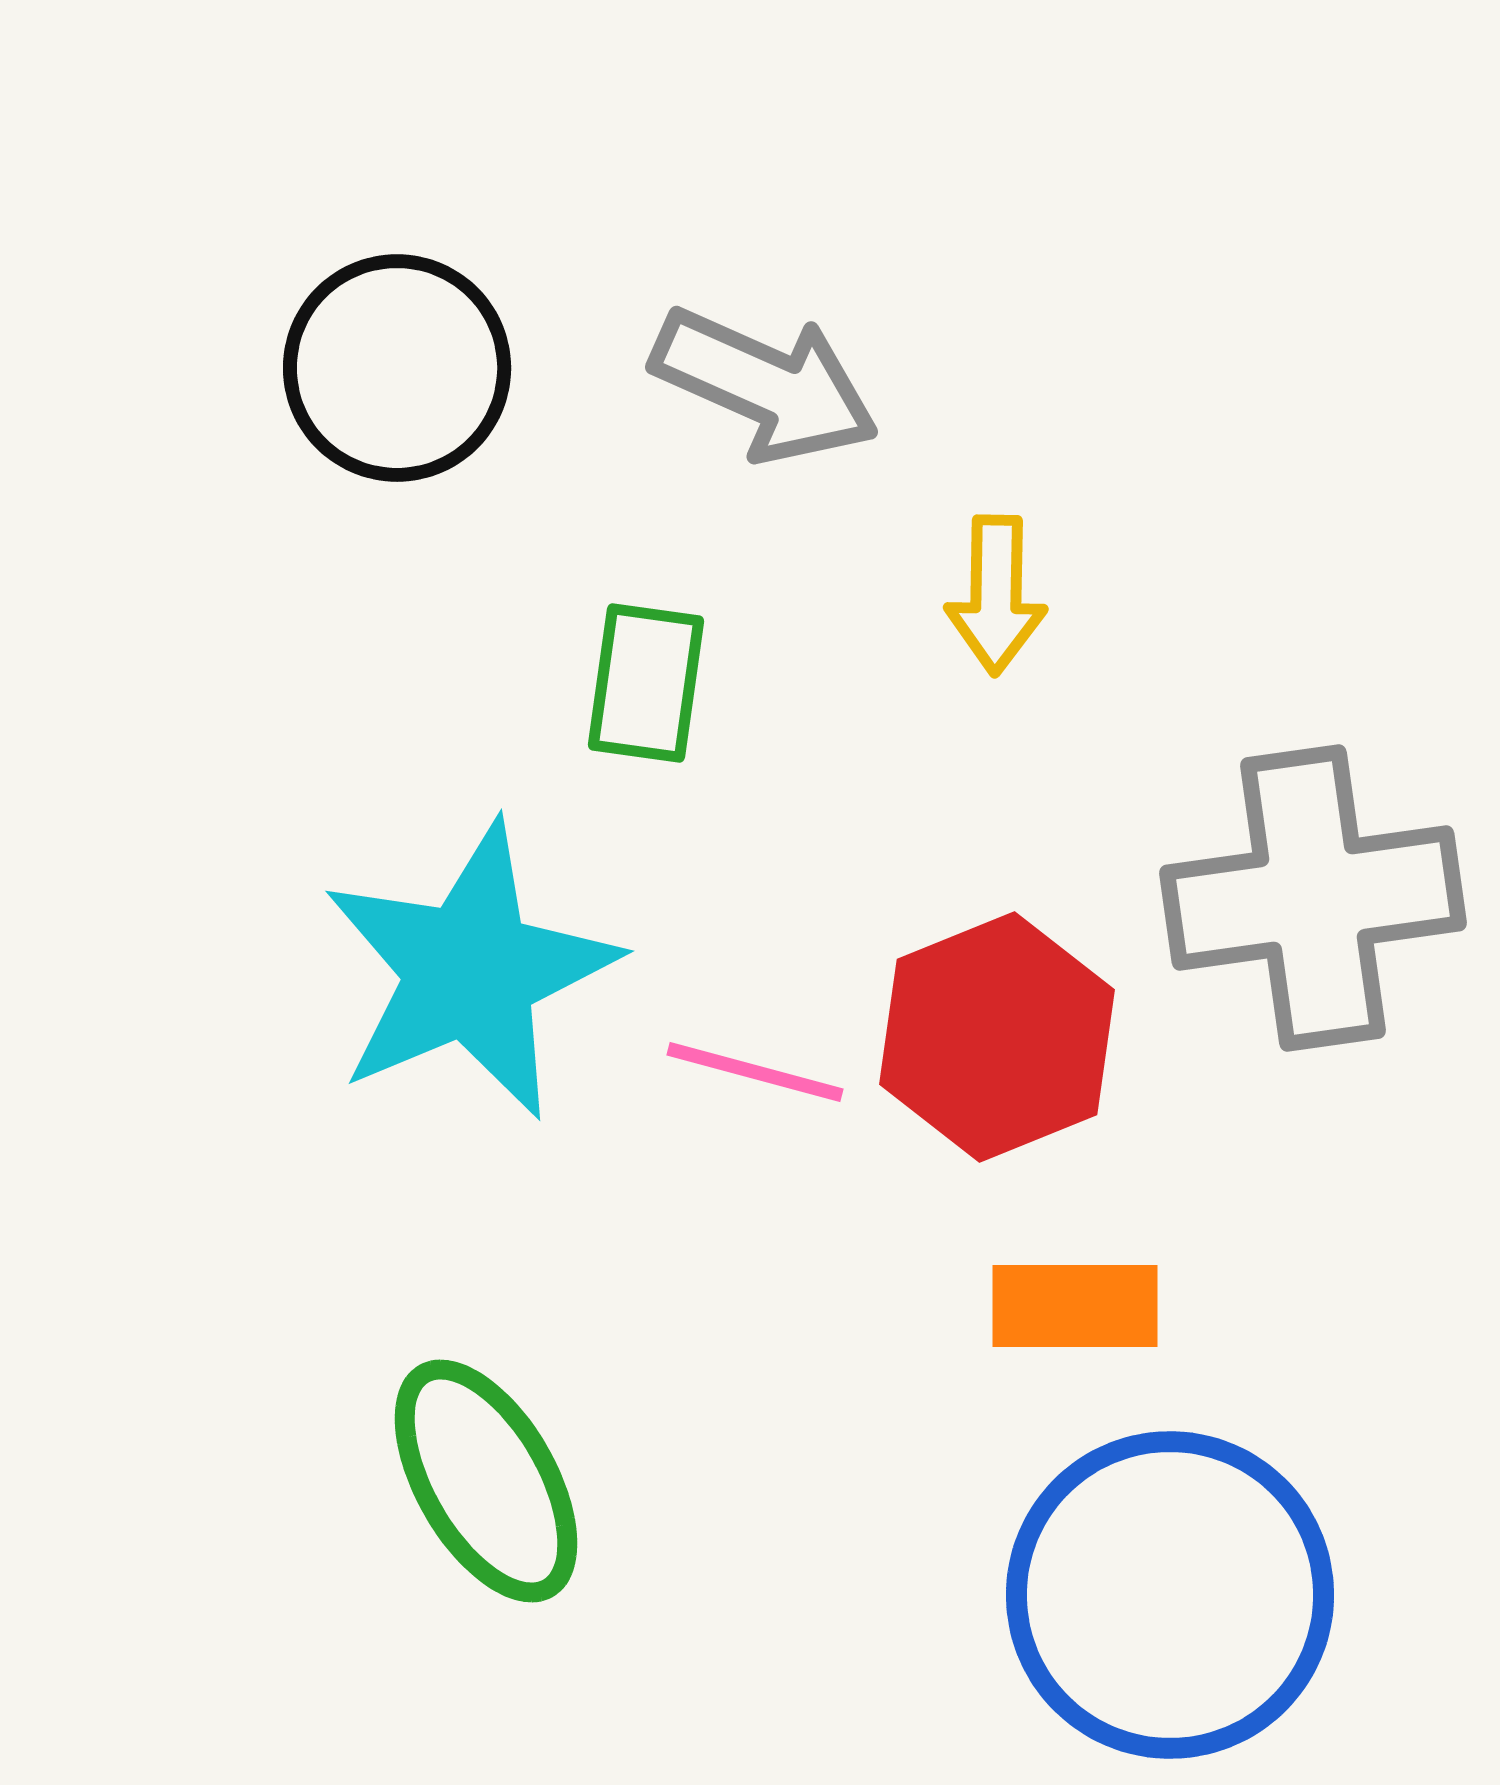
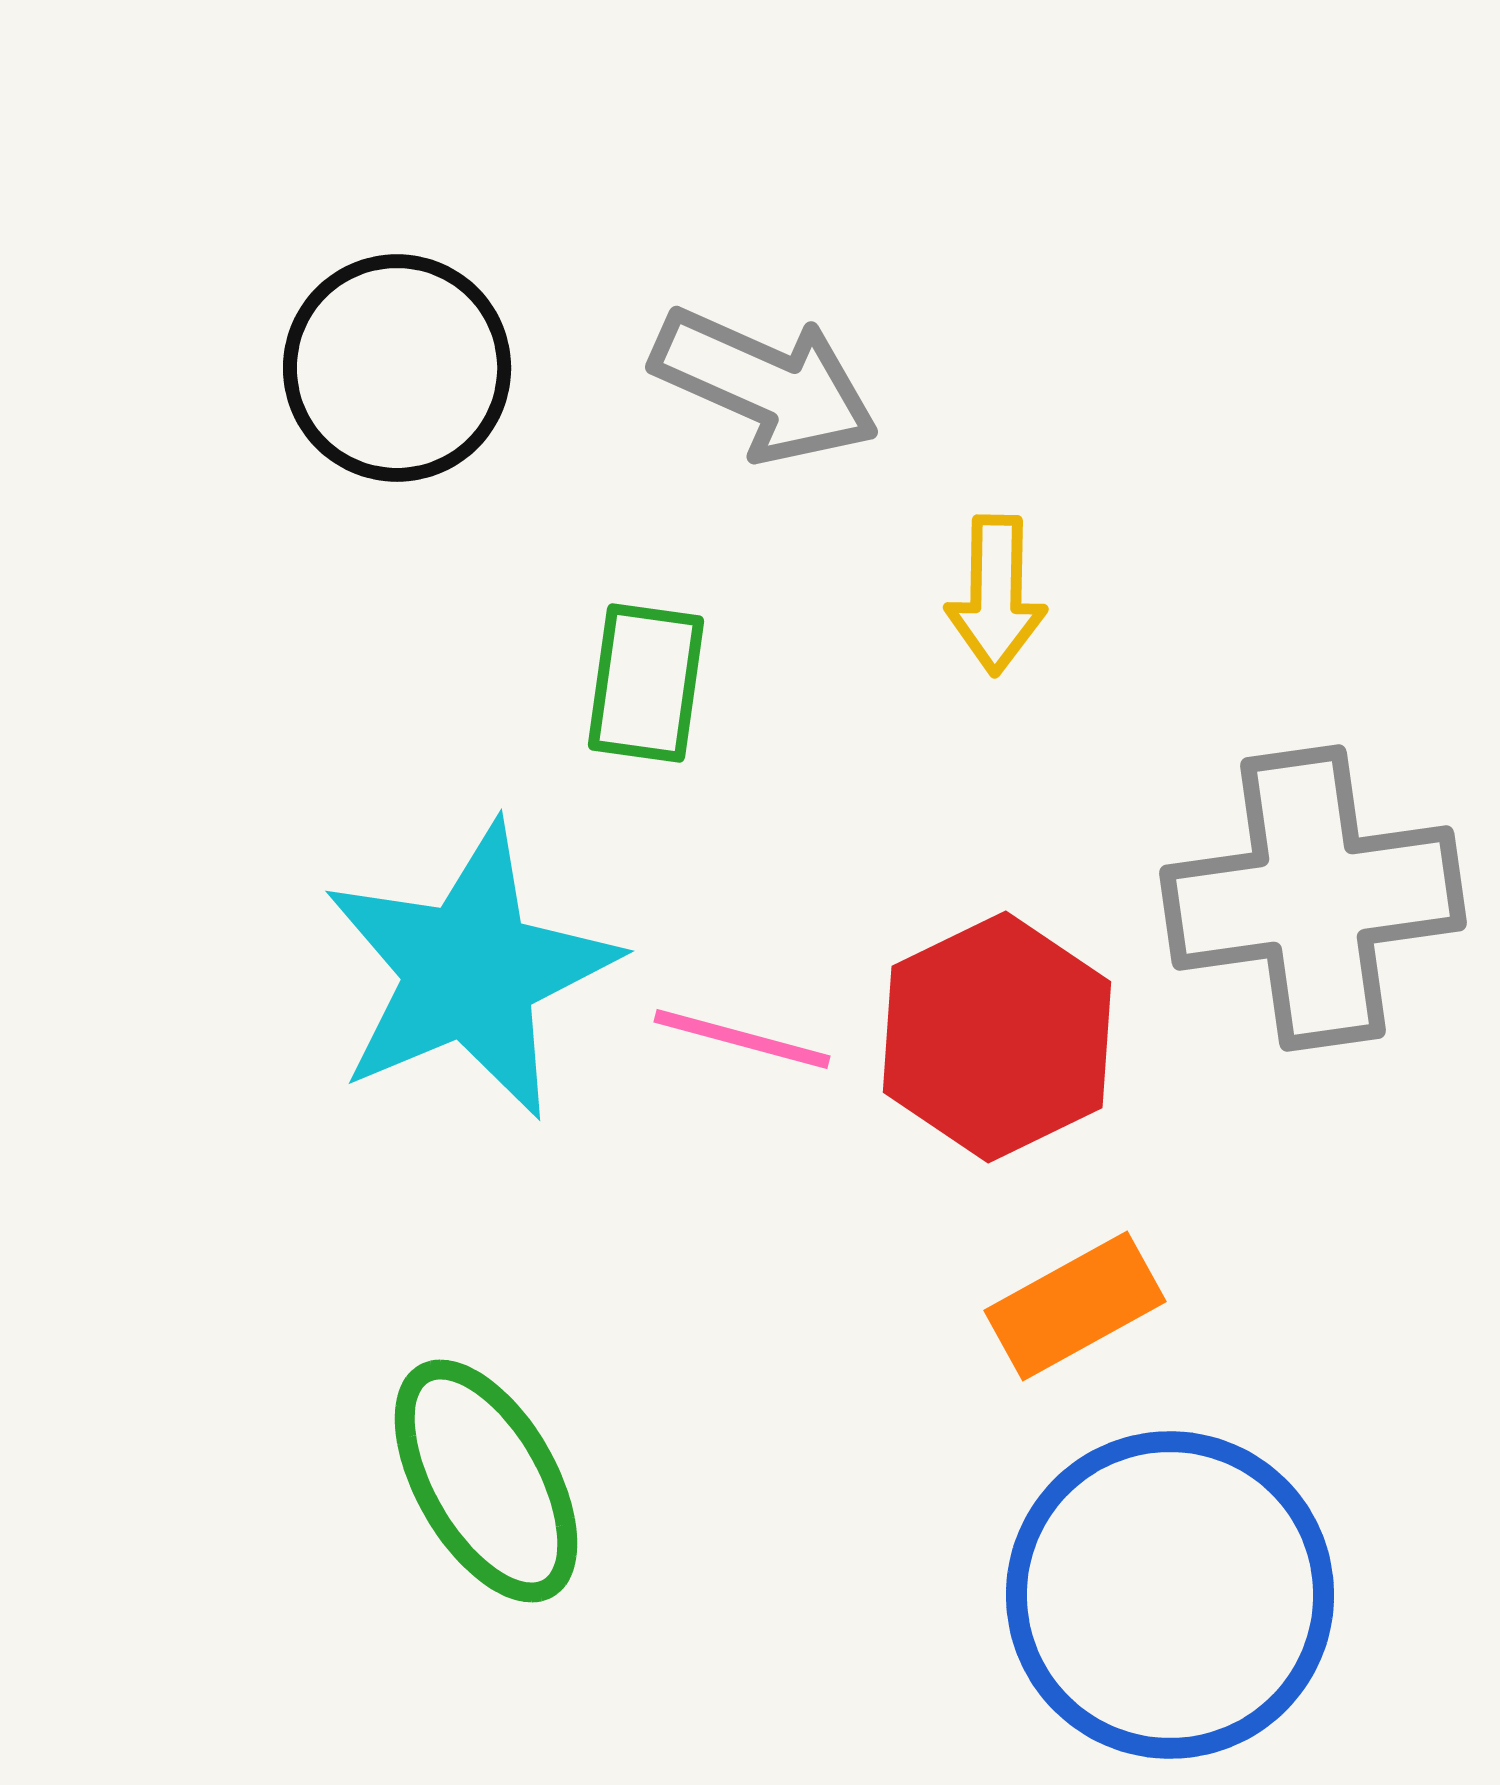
red hexagon: rotated 4 degrees counterclockwise
pink line: moved 13 px left, 33 px up
orange rectangle: rotated 29 degrees counterclockwise
